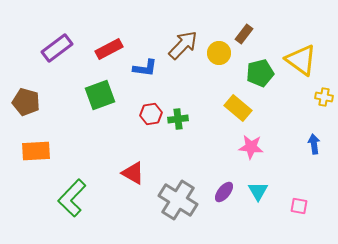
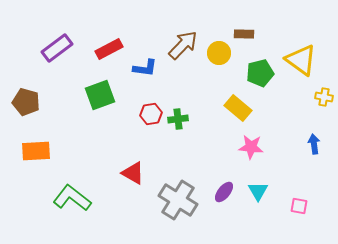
brown rectangle: rotated 54 degrees clockwise
green L-shape: rotated 84 degrees clockwise
